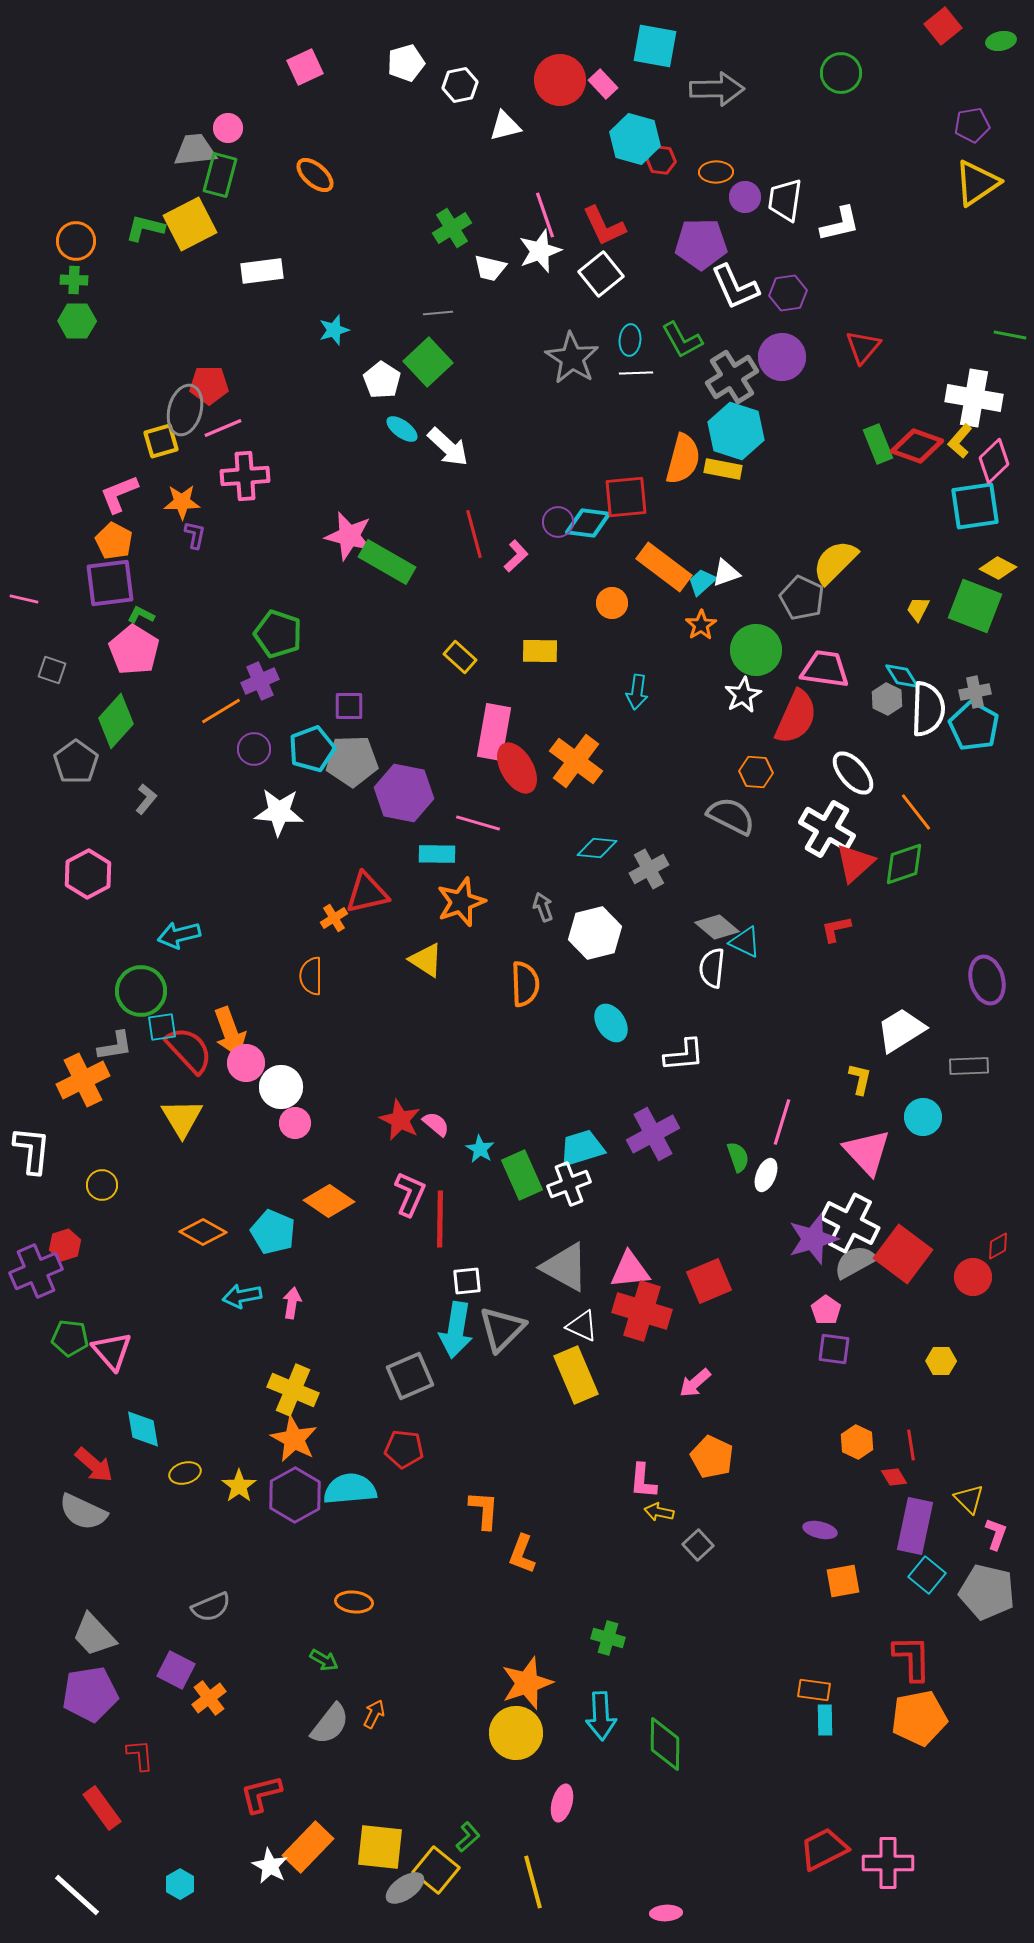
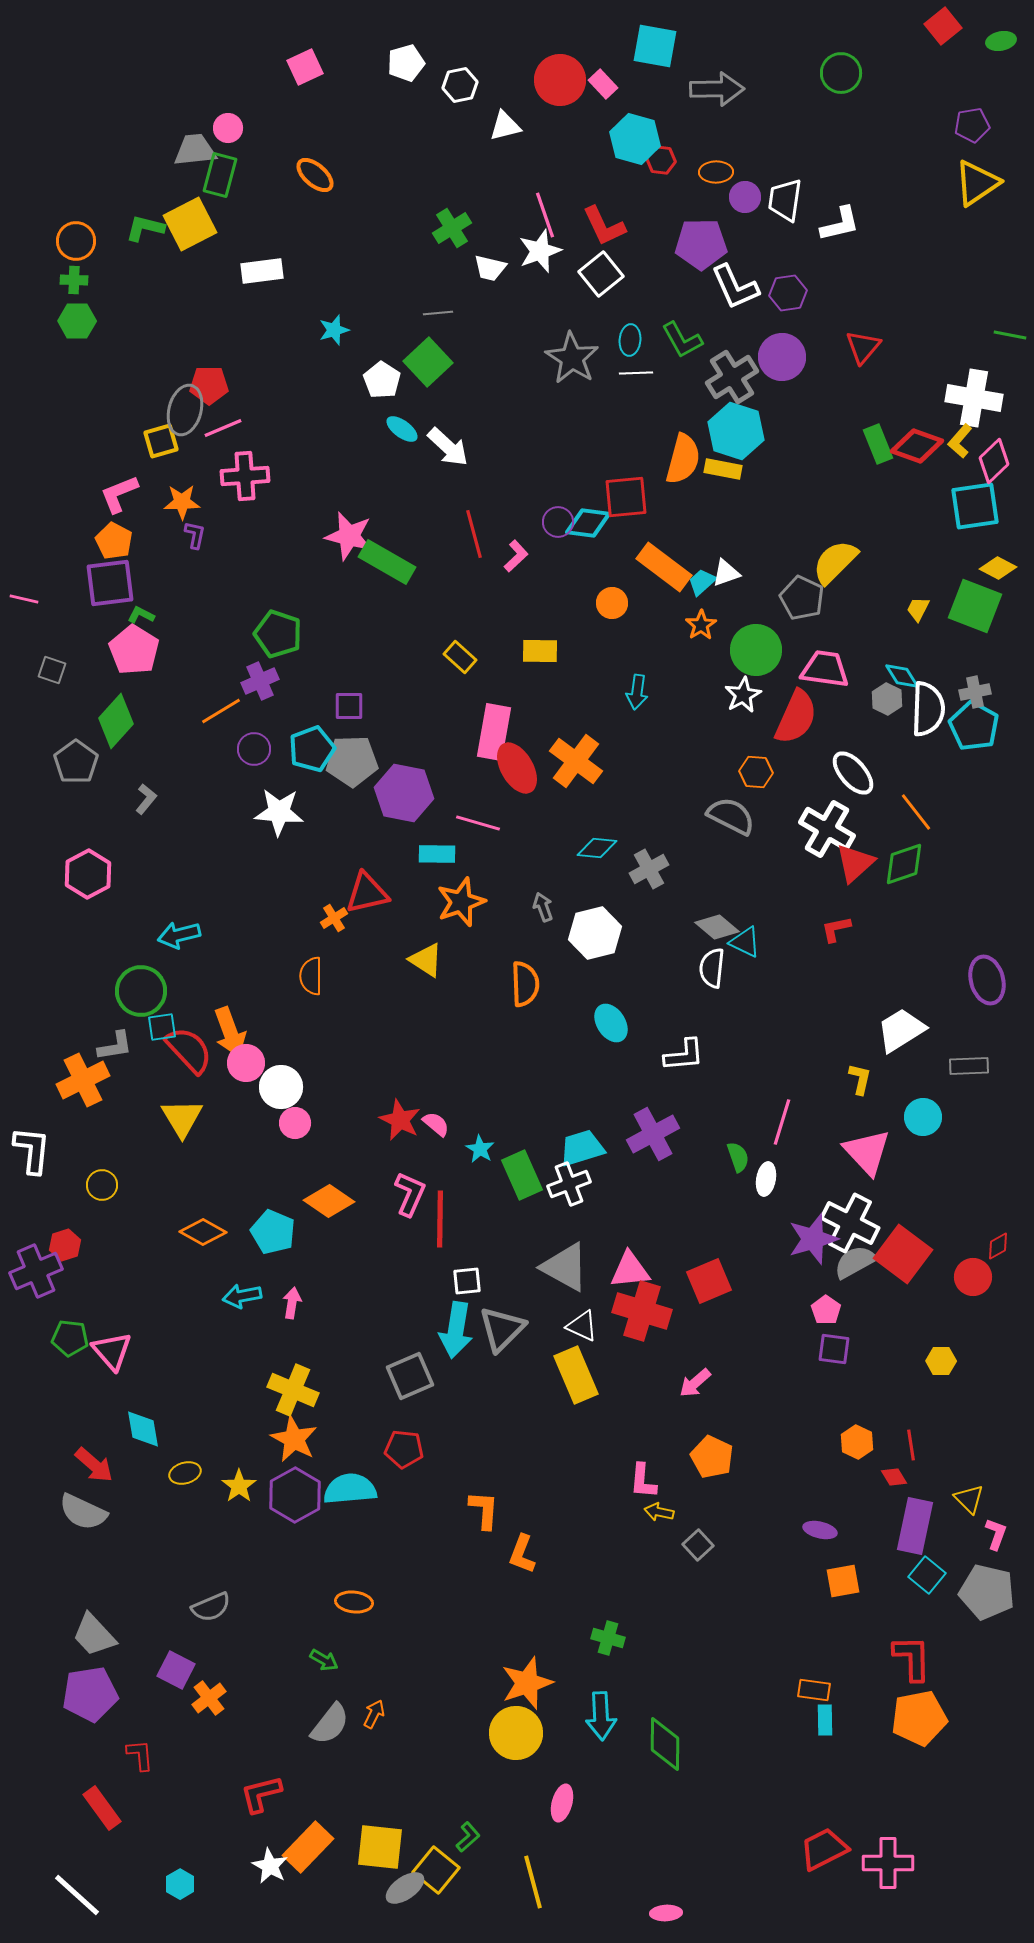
white ellipse at (766, 1175): moved 4 px down; rotated 12 degrees counterclockwise
